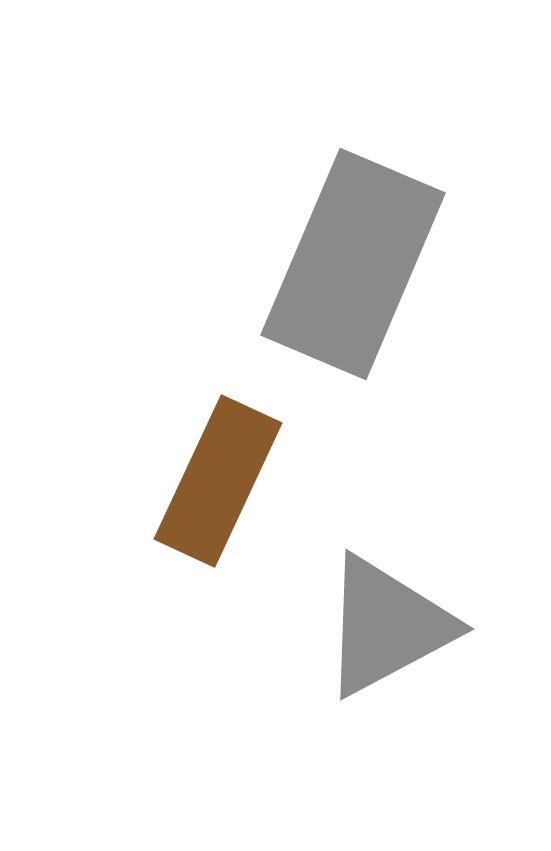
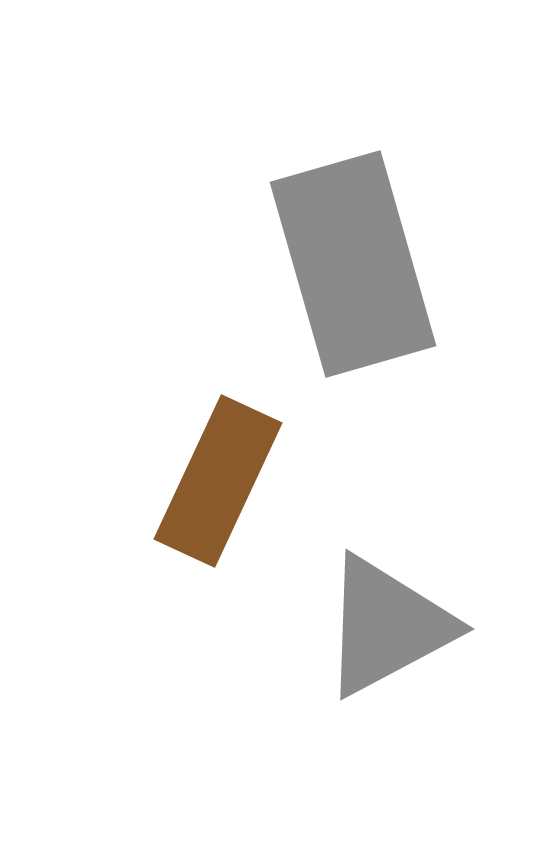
gray rectangle: rotated 39 degrees counterclockwise
